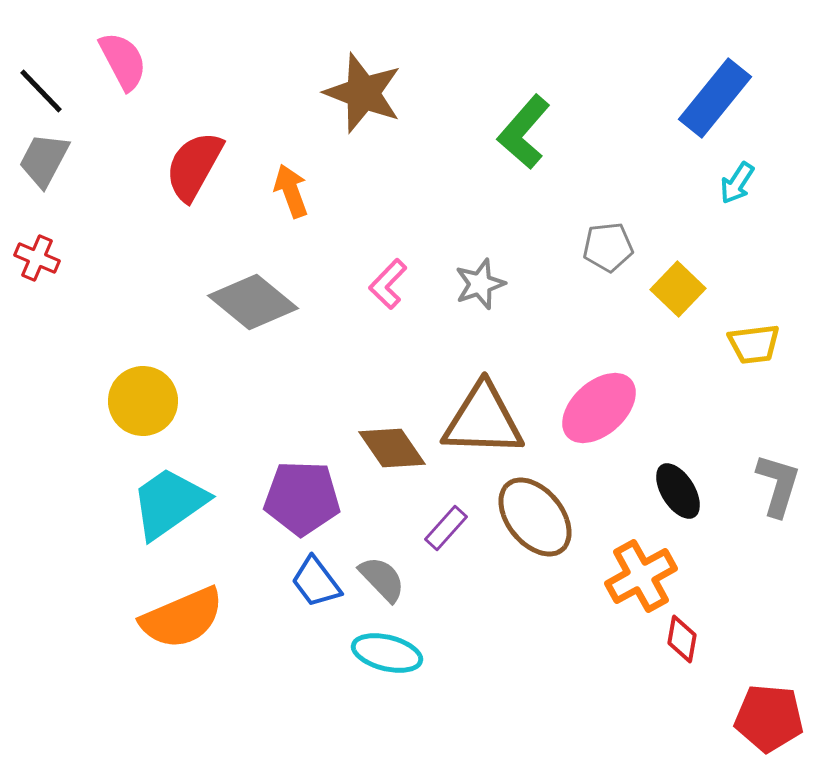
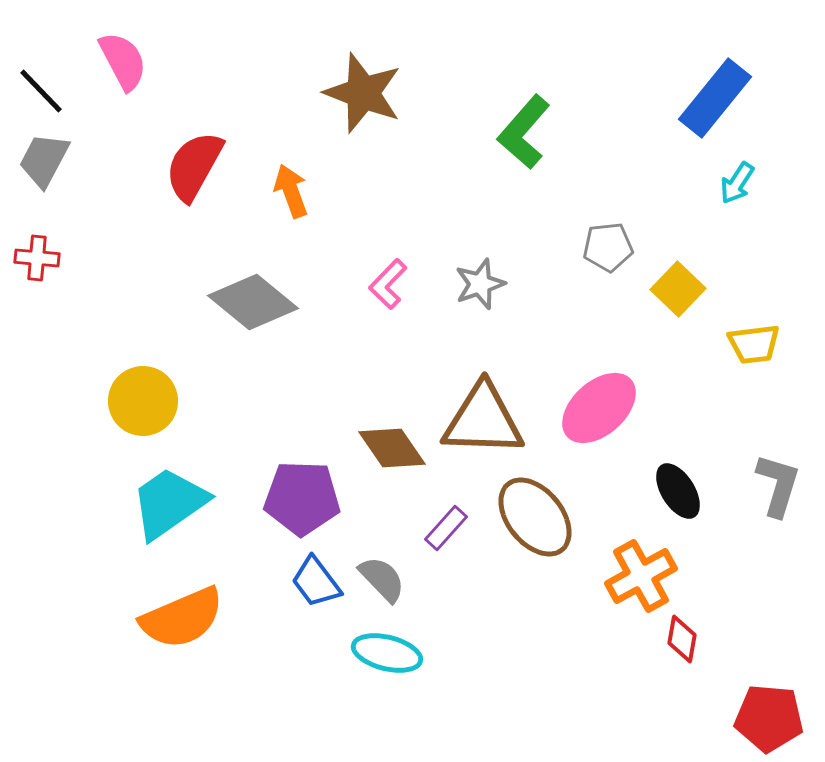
red cross: rotated 18 degrees counterclockwise
